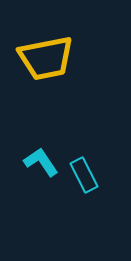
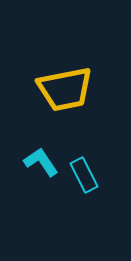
yellow trapezoid: moved 19 px right, 31 px down
